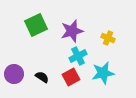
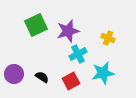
purple star: moved 4 px left
cyan cross: moved 2 px up
red square: moved 4 px down
